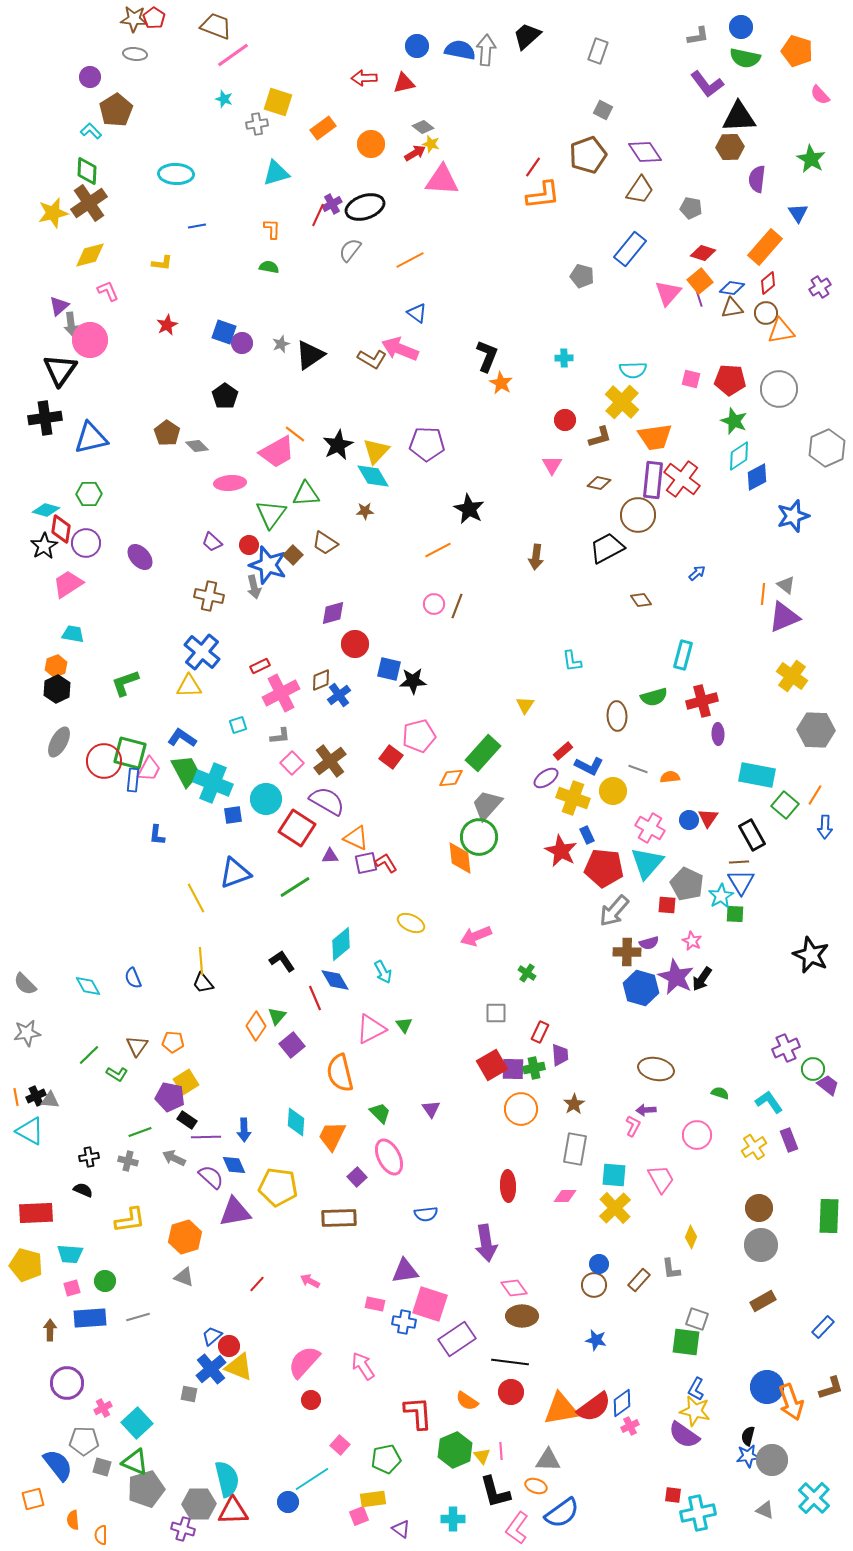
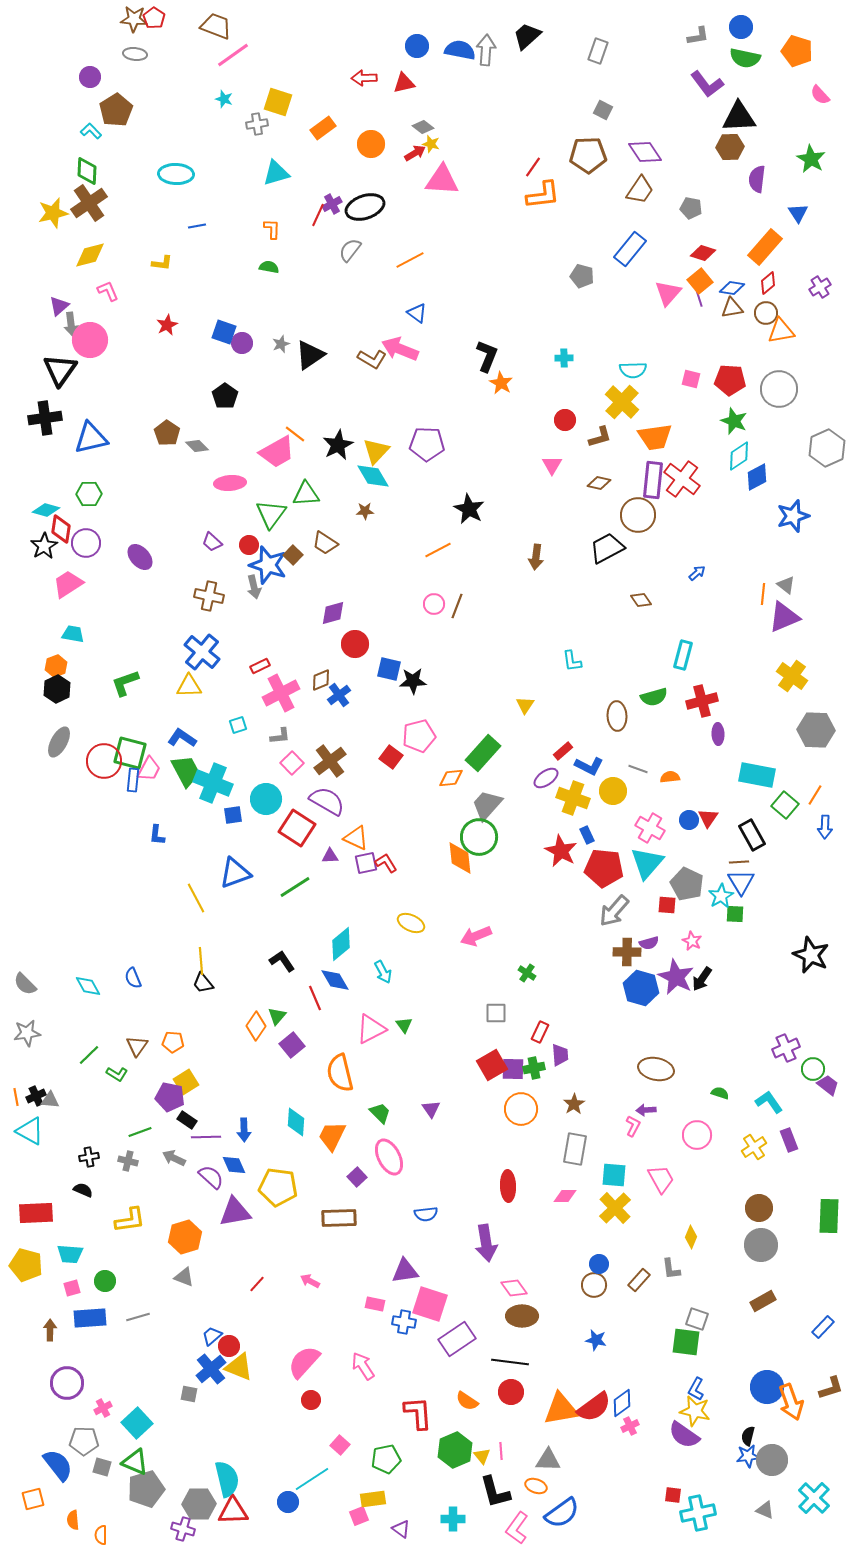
brown pentagon at (588, 155): rotated 18 degrees clockwise
